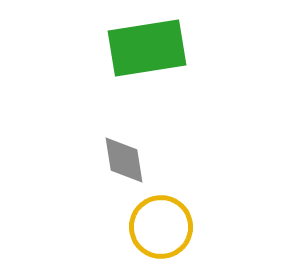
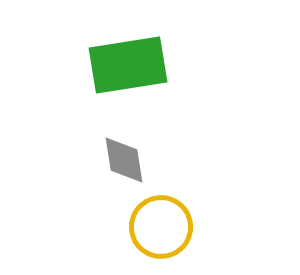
green rectangle: moved 19 px left, 17 px down
